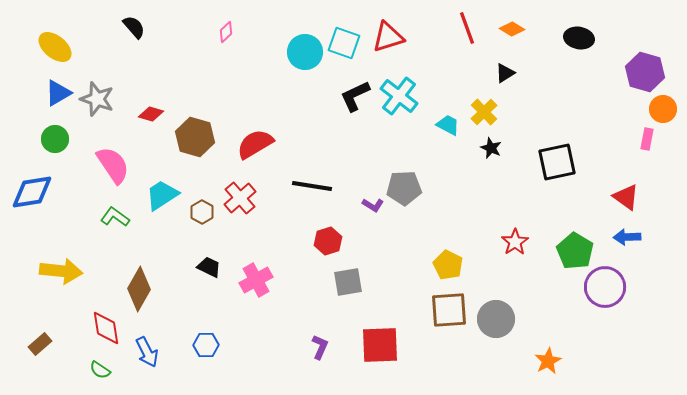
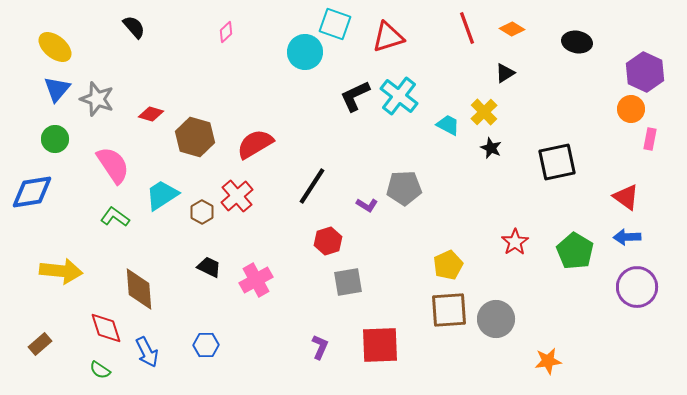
black ellipse at (579, 38): moved 2 px left, 4 px down
cyan square at (344, 43): moved 9 px left, 19 px up
purple hexagon at (645, 72): rotated 9 degrees clockwise
blue triangle at (58, 93): moved 1 px left, 4 px up; rotated 20 degrees counterclockwise
orange circle at (663, 109): moved 32 px left
pink rectangle at (647, 139): moved 3 px right
black line at (312, 186): rotated 66 degrees counterclockwise
red cross at (240, 198): moved 3 px left, 2 px up
purple L-shape at (373, 205): moved 6 px left
yellow pentagon at (448, 265): rotated 20 degrees clockwise
purple circle at (605, 287): moved 32 px right
brown diamond at (139, 289): rotated 33 degrees counterclockwise
red diamond at (106, 328): rotated 9 degrees counterclockwise
orange star at (548, 361): rotated 20 degrees clockwise
